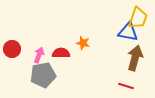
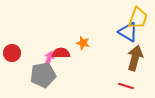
blue triangle: rotated 20 degrees clockwise
red circle: moved 4 px down
pink arrow: moved 10 px right, 4 px down
